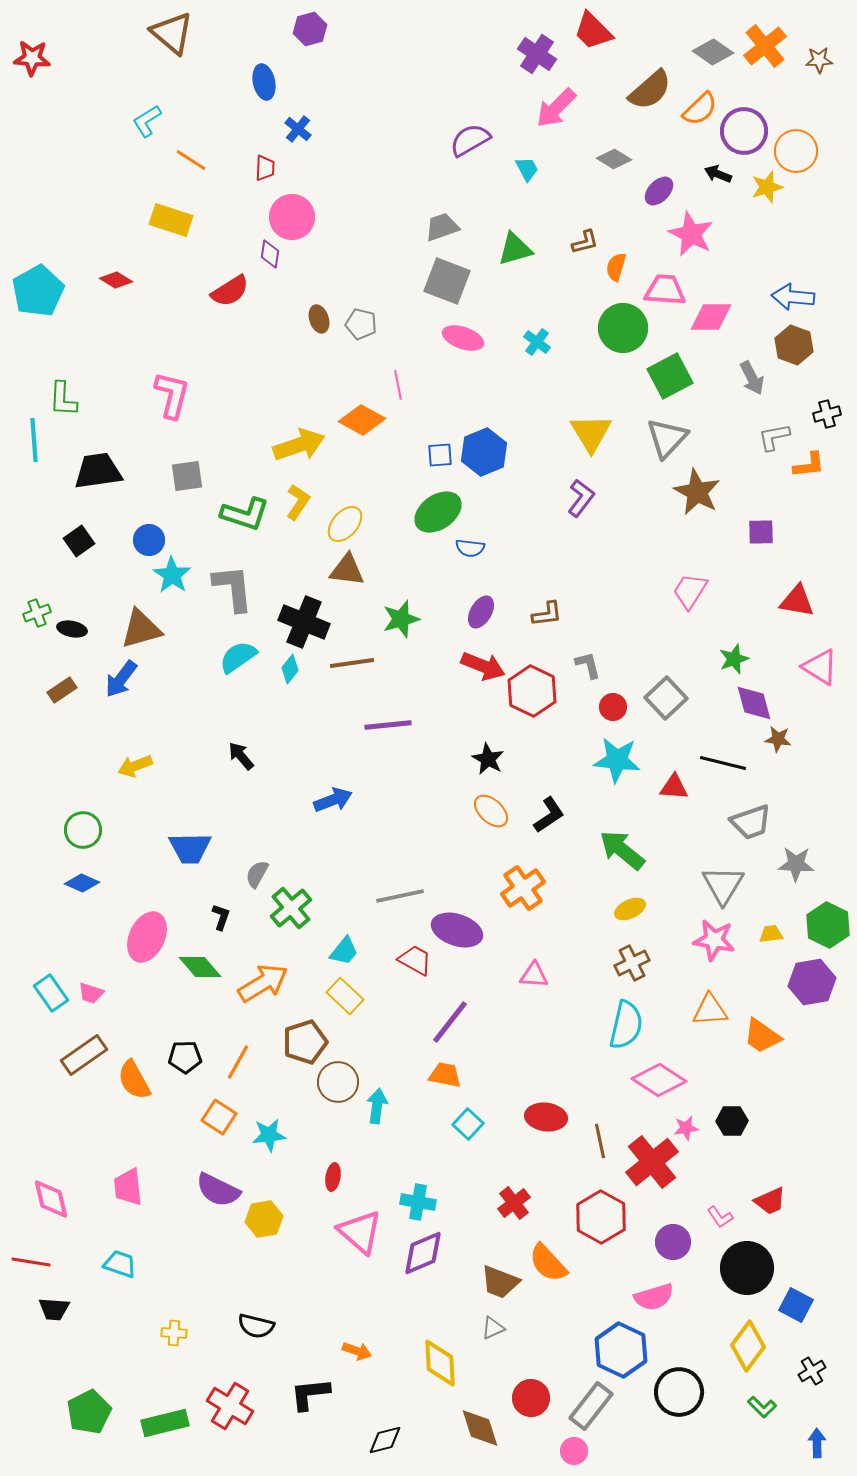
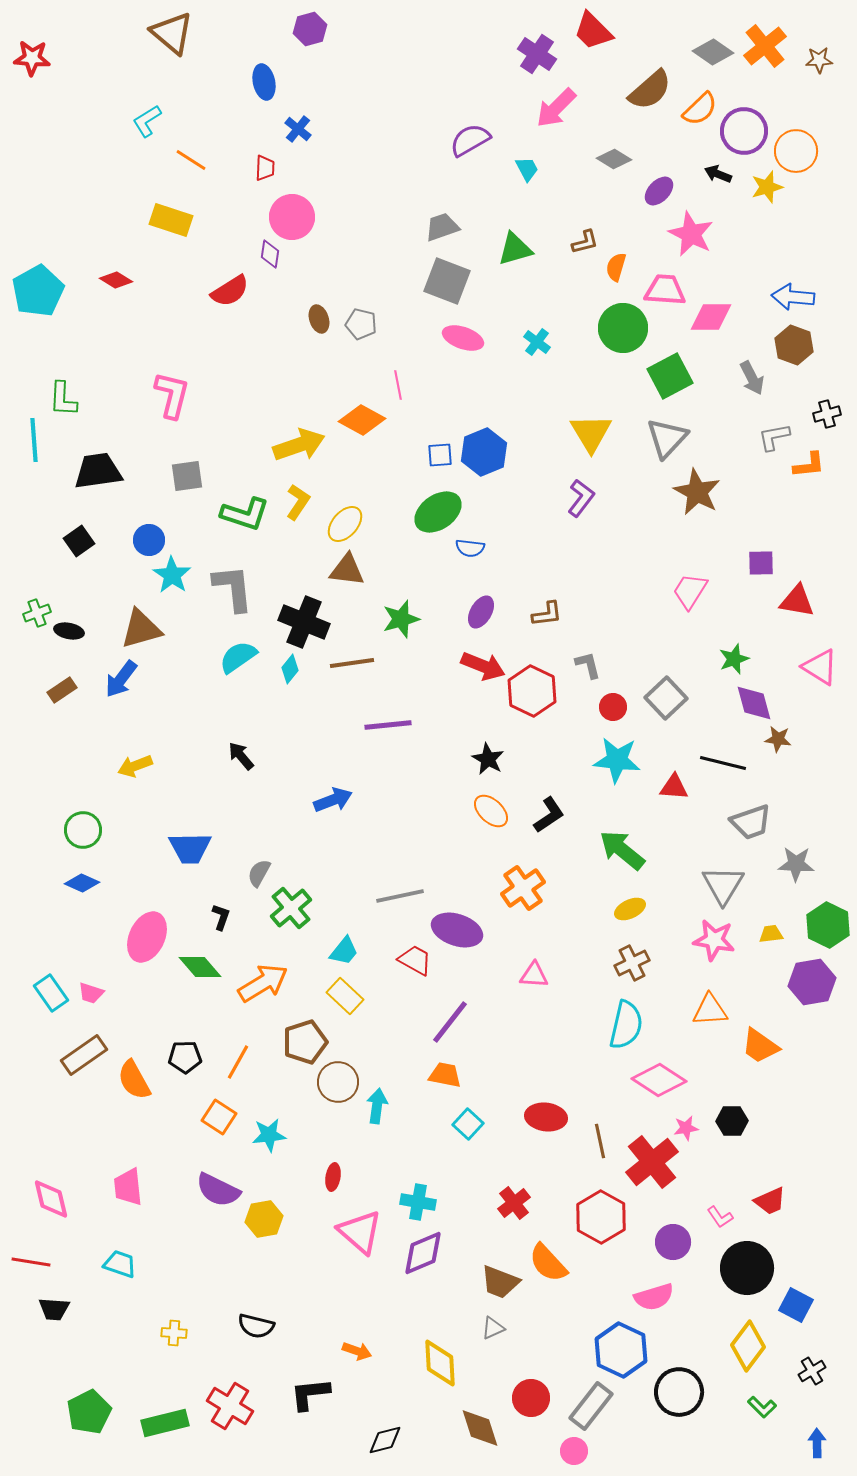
purple square at (761, 532): moved 31 px down
black ellipse at (72, 629): moved 3 px left, 2 px down
gray semicircle at (257, 874): moved 2 px right, 1 px up
orange trapezoid at (762, 1036): moved 2 px left, 10 px down
